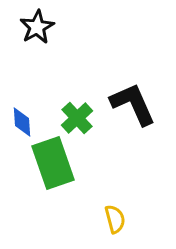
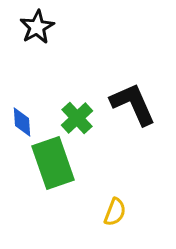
yellow semicircle: moved 7 px up; rotated 36 degrees clockwise
